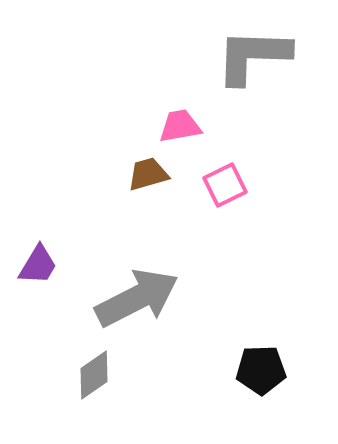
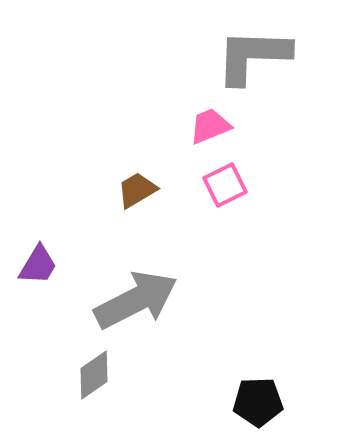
pink trapezoid: moved 30 px right; rotated 12 degrees counterclockwise
brown trapezoid: moved 11 px left, 16 px down; rotated 15 degrees counterclockwise
gray arrow: moved 1 px left, 2 px down
black pentagon: moved 3 px left, 32 px down
